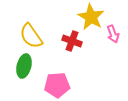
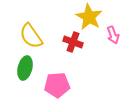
yellow star: moved 2 px left
pink arrow: moved 1 px down
red cross: moved 1 px right, 1 px down
green ellipse: moved 1 px right, 2 px down
